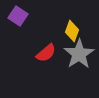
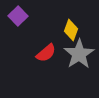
purple square: rotated 12 degrees clockwise
yellow diamond: moved 1 px left, 1 px up
